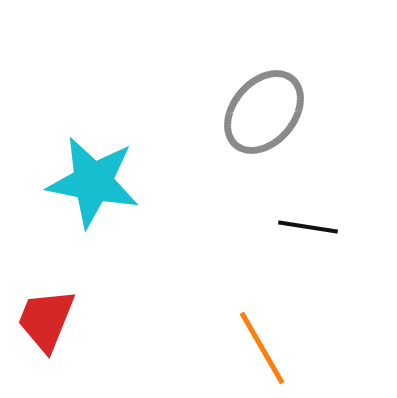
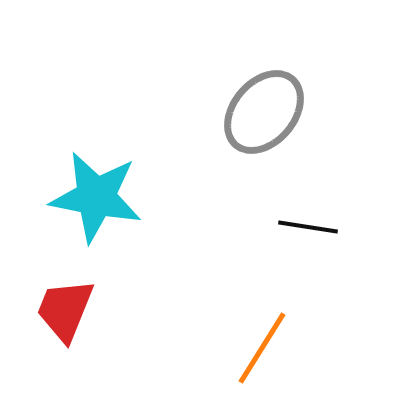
cyan star: moved 3 px right, 15 px down
red trapezoid: moved 19 px right, 10 px up
orange line: rotated 62 degrees clockwise
